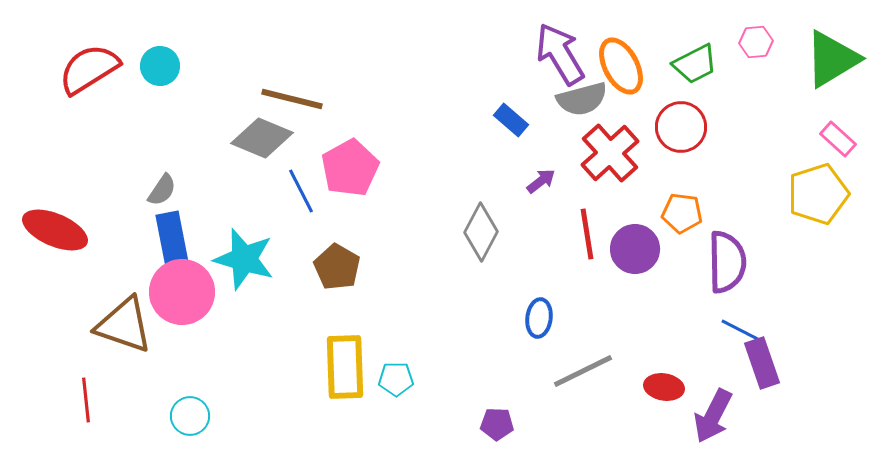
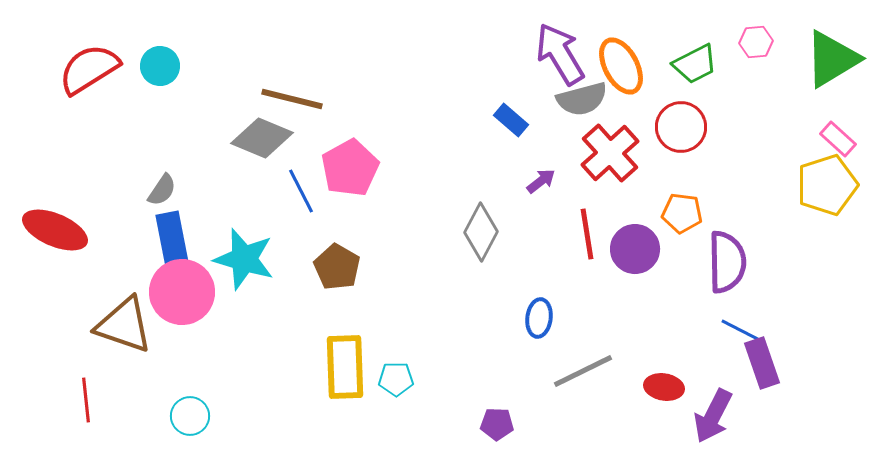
yellow pentagon at (818, 194): moved 9 px right, 9 px up
